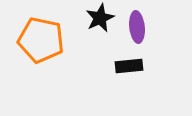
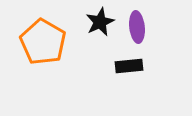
black star: moved 4 px down
orange pentagon: moved 2 px right, 2 px down; rotated 18 degrees clockwise
